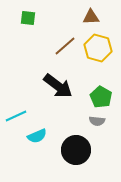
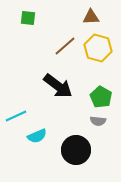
gray semicircle: moved 1 px right
